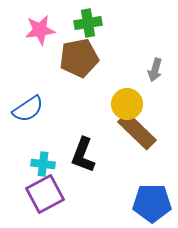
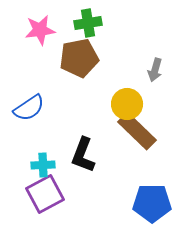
blue semicircle: moved 1 px right, 1 px up
cyan cross: moved 1 px down; rotated 10 degrees counterclockwise
